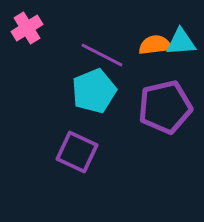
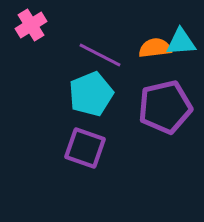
pink cross: moved 4 px right, 3 px up
orange semicircle: moved 3 px down
purple line: moved 2 px left
cyan pentagon: moved 3 px left, 3 px down
purple square: moved 8 px right, 4 px up; rotated 6 degrees counterclockwise
